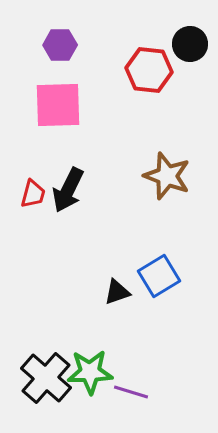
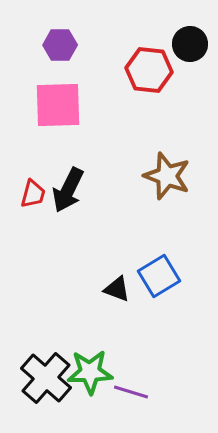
black triangle: moved 3 px up; rotated 40 degrees clockwise
